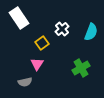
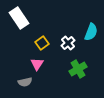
white cross: moved 6 px right, 14 px down
green cross: moved 3 px left, 1 px down
